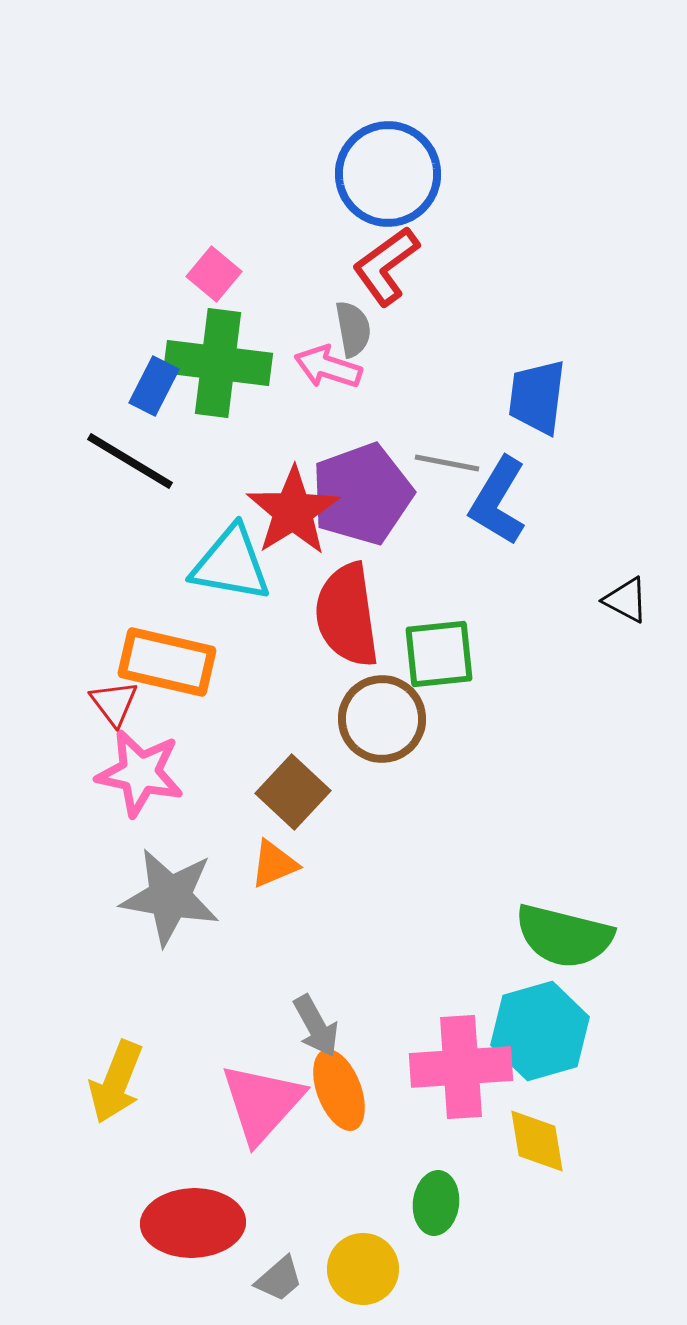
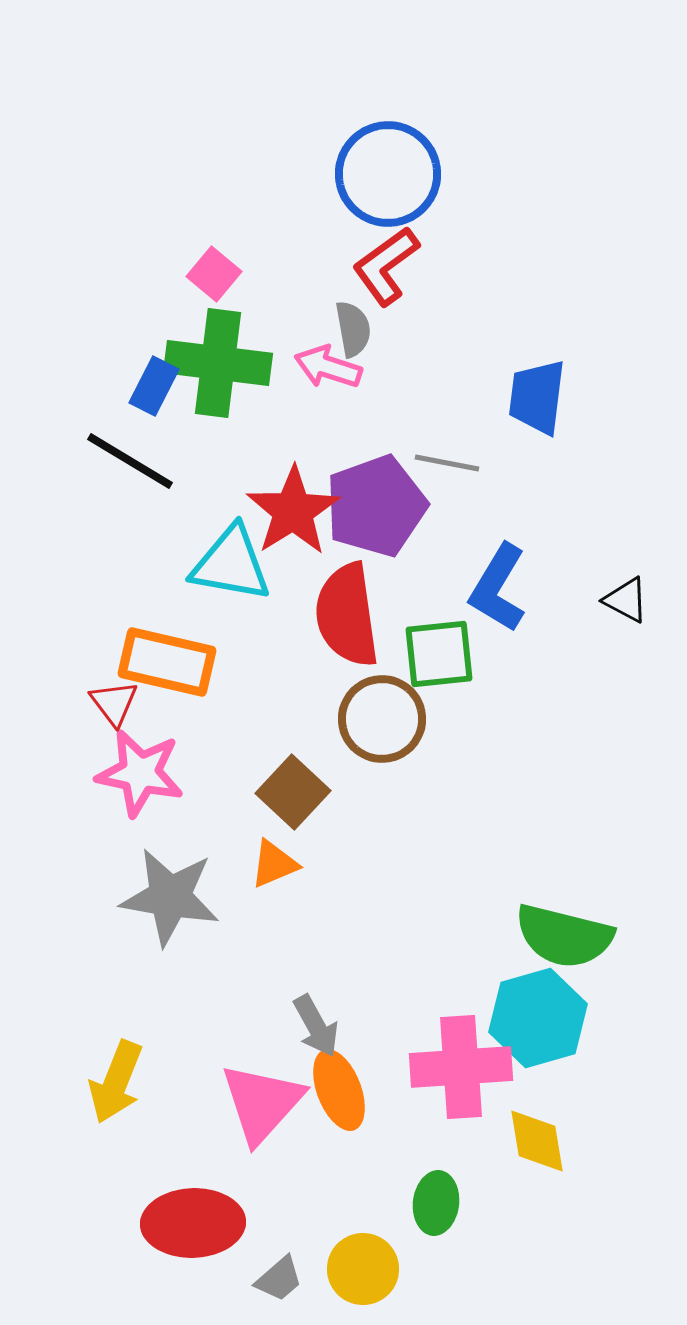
purple pentagon: moved 14 px right, 12 px down
blue L-shape: moved 87 px down
cyan hexagon: moved 2 px left, 13 px up
